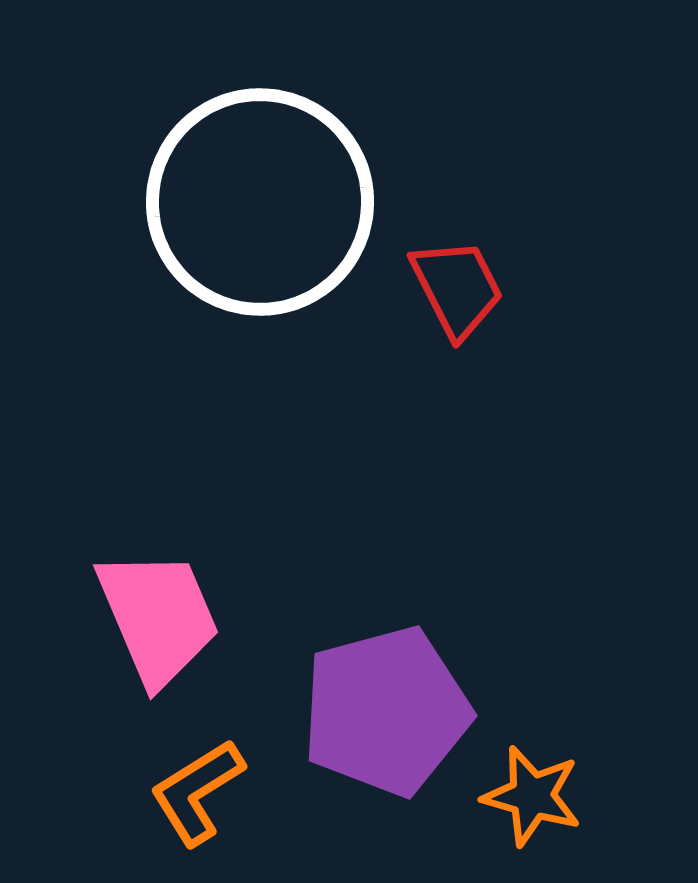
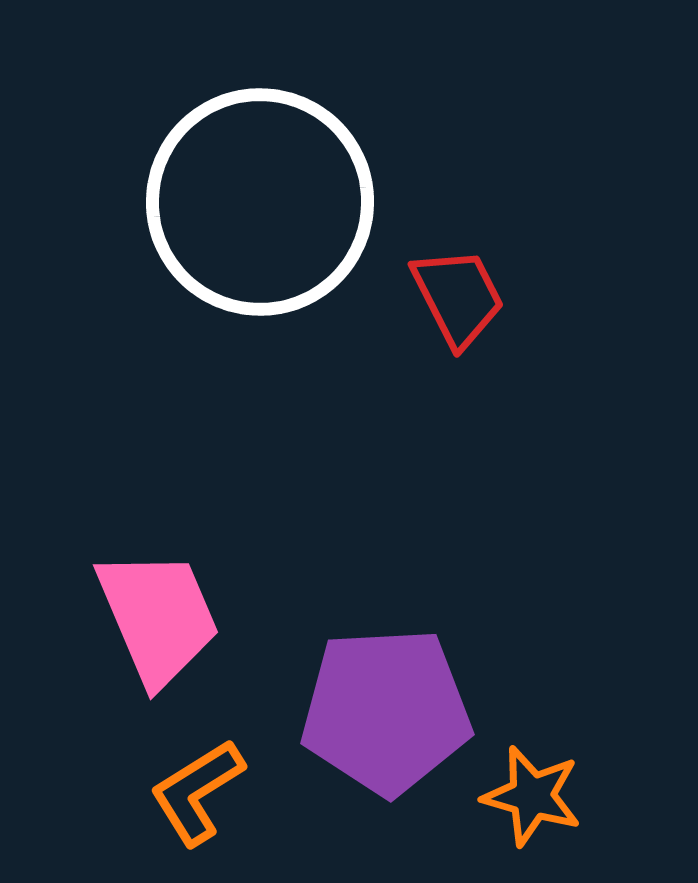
red trapezoid: moved 1 px right, 9 px down
purple pentagon: rotated 12 degrees clockwise
